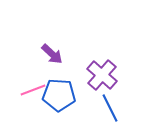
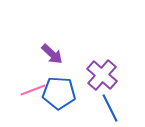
blue pentagon: moved 2 px up
